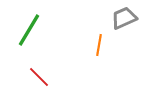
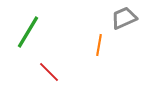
green line: moved 1 px left, 2 px down
red line: moved 10 px right, 5 px up
